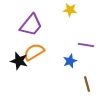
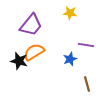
yellow star: moved 3 px down
blue star: moved 2 px up
